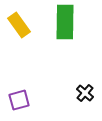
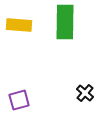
yellow rectangle: rotated 50 degrees counterclockwise
